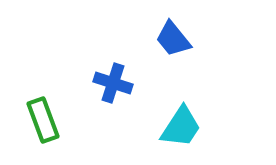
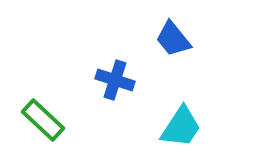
blue cross: moved 2 px right, 3 px up
green rectangle: rotated 27 degrees counterclockwise
